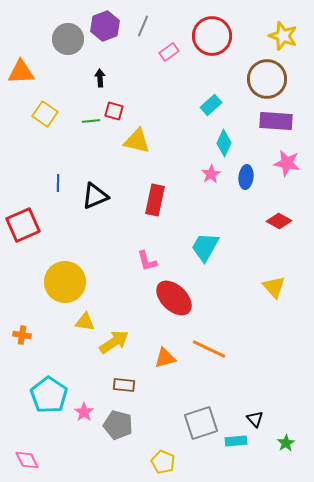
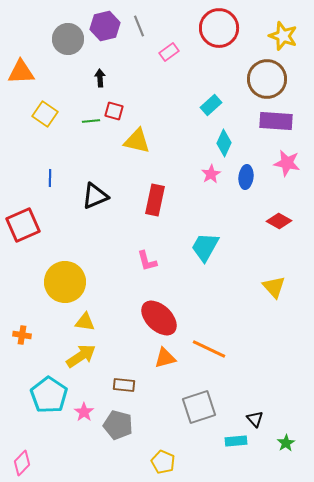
purple hexagon at (105, 26): rotated 8 degrees clockwise
gray line at (143, 26): moved 4 px left; rotated 45 degrees counterclockwise
red circle at (212, 36): moved 7 px right, 8 px up
blue line at (58, 183): moved 8 px left, 5 px up
red ellipse at (174, 298): moved 15 px left, 20 px down
yellow arrow at (114, 342): moved 33 px left, 14 px down
gray square at (201, 423): moved 2 px left, 16 px up
pink diamond at (27, 460): moved 5 px left, 3 px down; rotated 70 degrees clockwise
